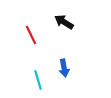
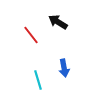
black arrow: moved 6 px left
red line: rotated 12 degrees counterclockwise
